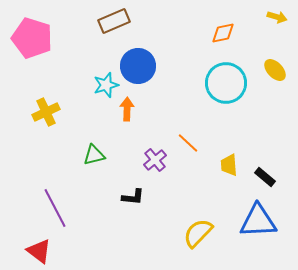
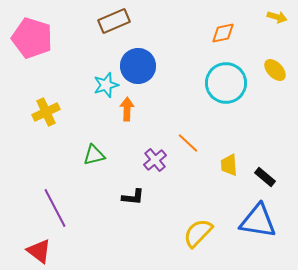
blue triangle: rotated 12 degrees clockwise
